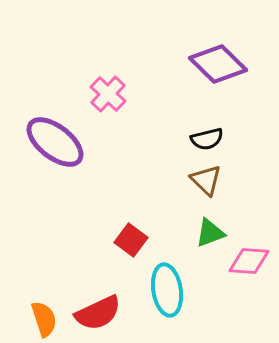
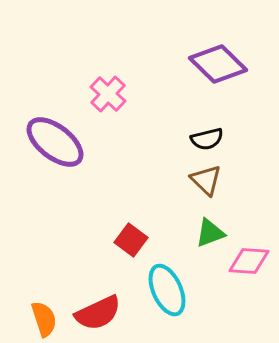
cyan ellipse: rotated 15 degrees counterclockwise
